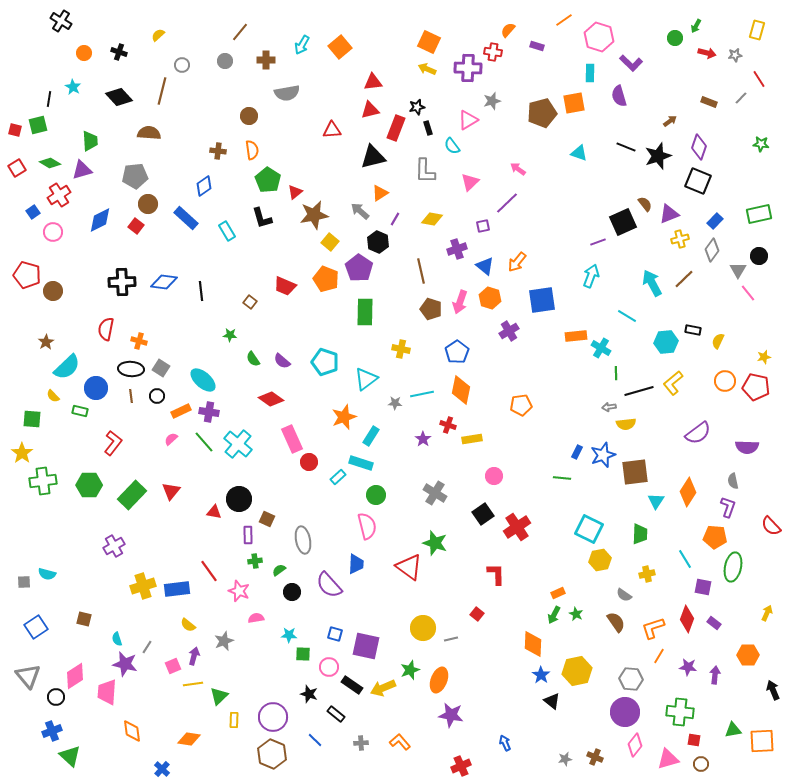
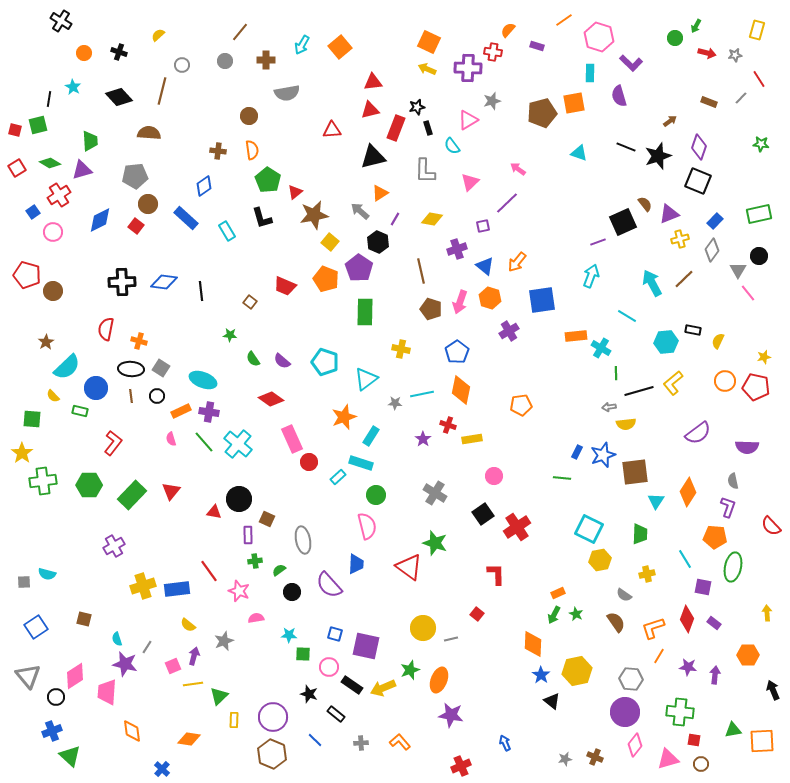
cyan ellipse at (203, 380): rotated 20 degrees counterclockwise
pink semicircle at (171, 439): rotated 64 degrees counterclockwise
yellow arrow at (767, 613): rotated 28 degrees counterclockwise
